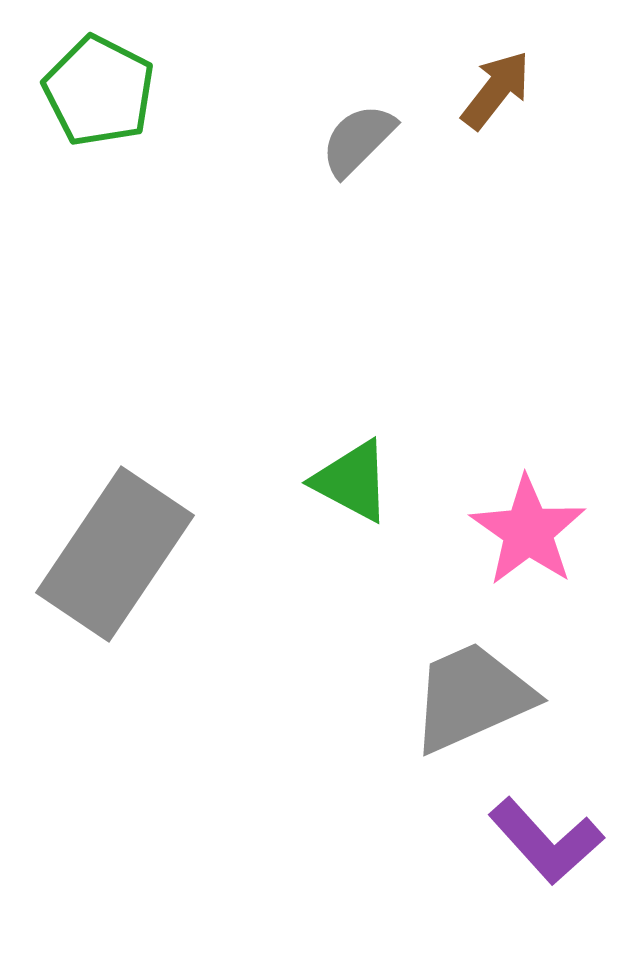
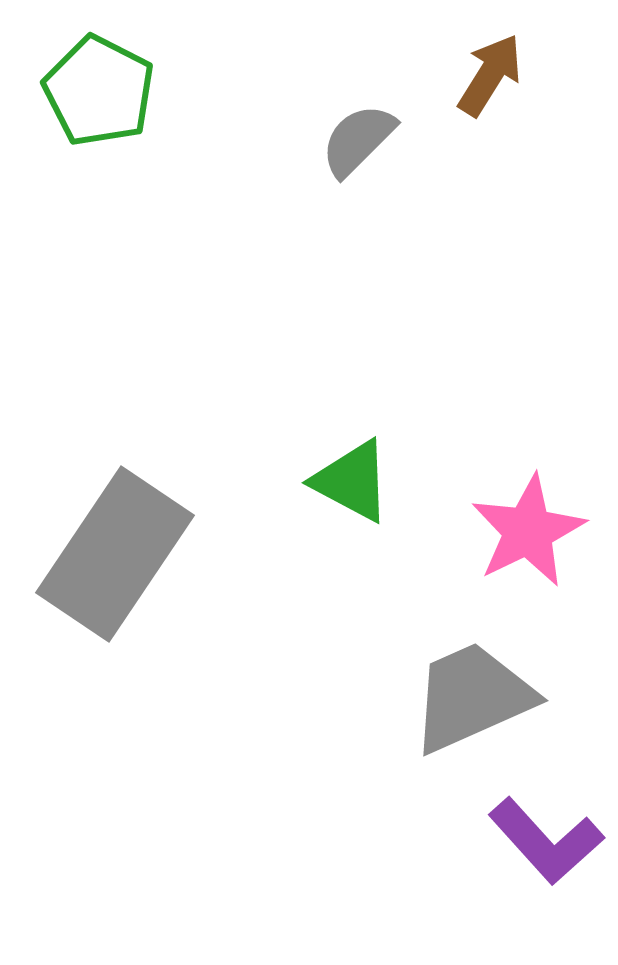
brown arrow: moved 6 px left, 15 px up; rotated 6 degrees counterclockwise
pink star: rotated 11 degrees clockwise
